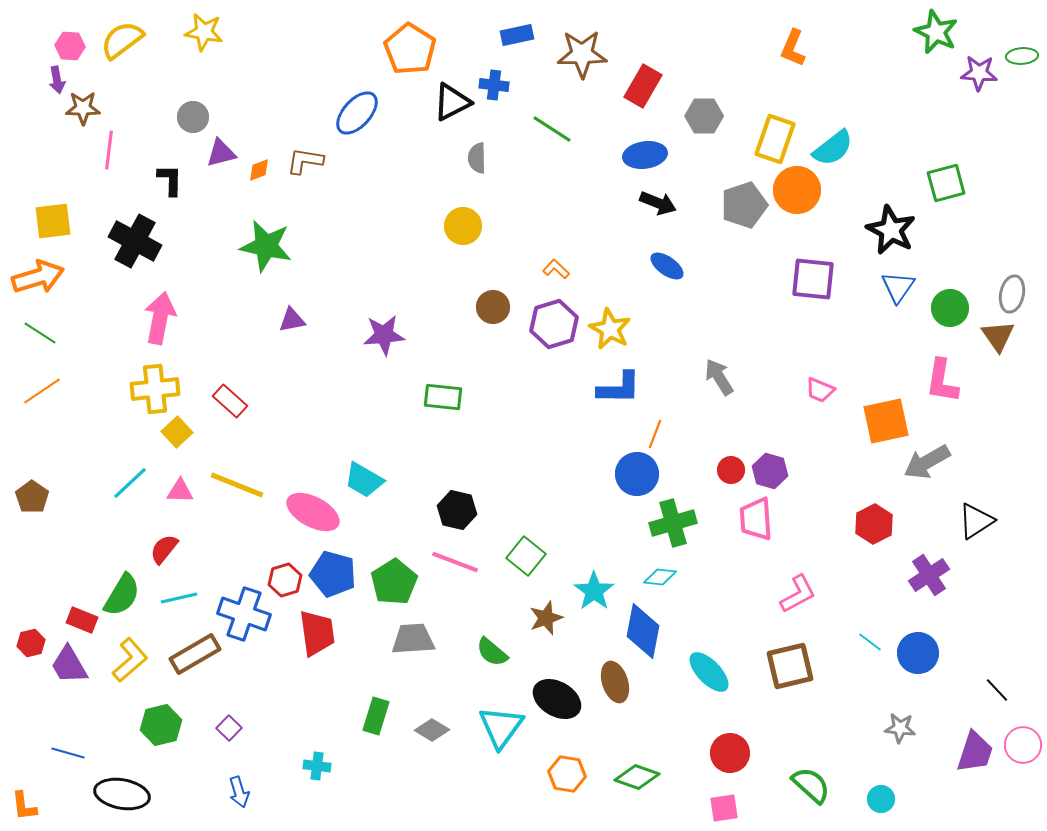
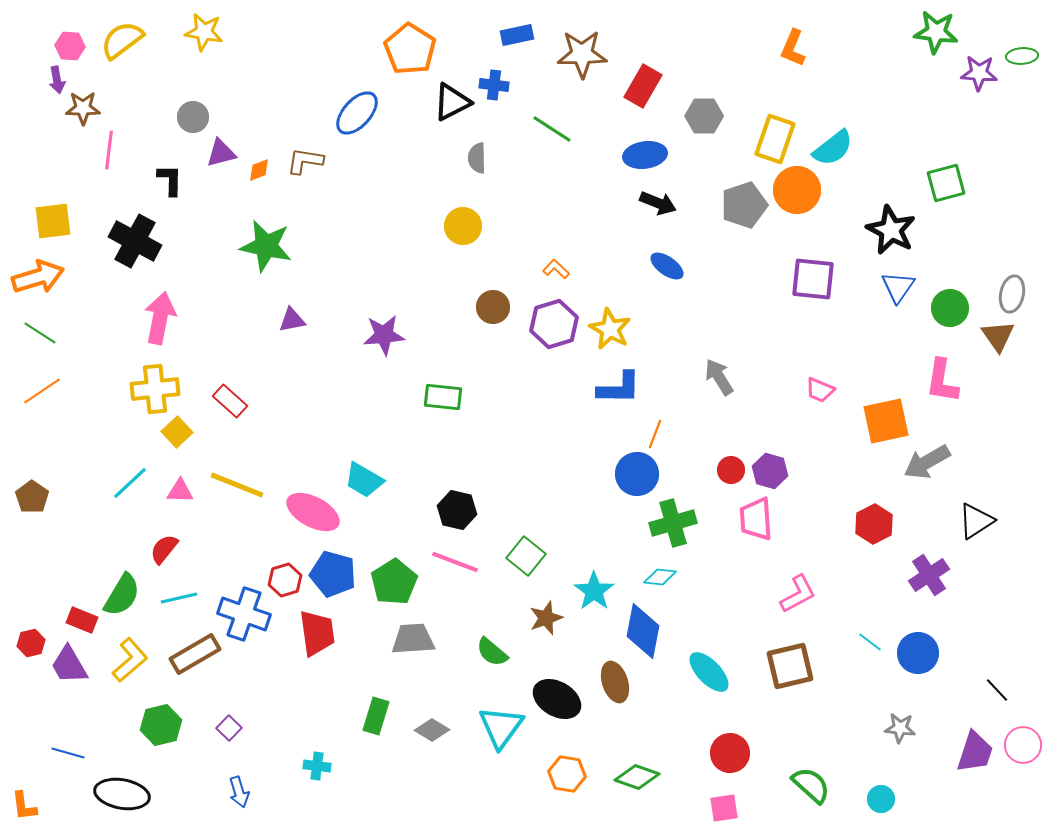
green star at (936, 32): rotated 18 degrees counterclockwise
